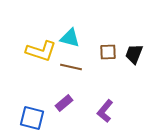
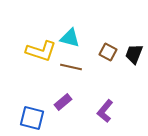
brown square: rotated 30 degrees clockwise
purple rectangle: moved 1 px left, 1 px up
